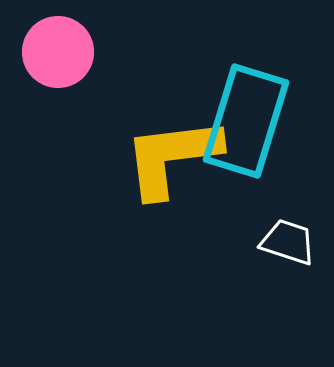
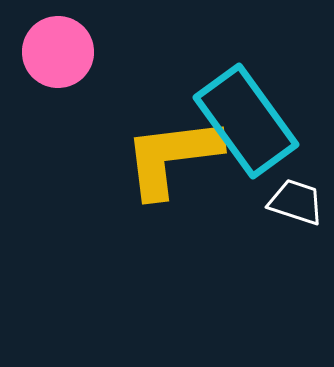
cyan rectangle: rotated 53 degrees counterclockwise
white trapezoid: moved 8 px right, 40 px up
